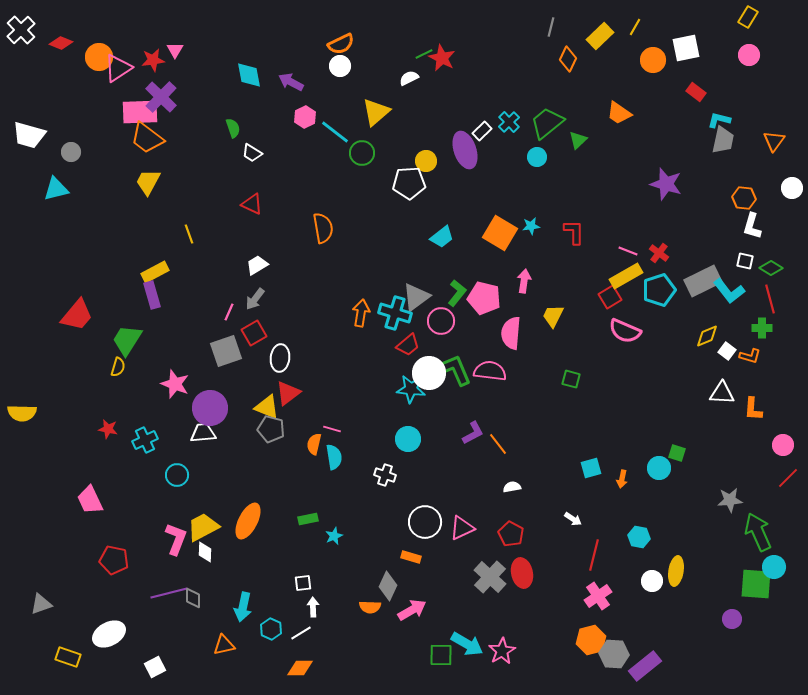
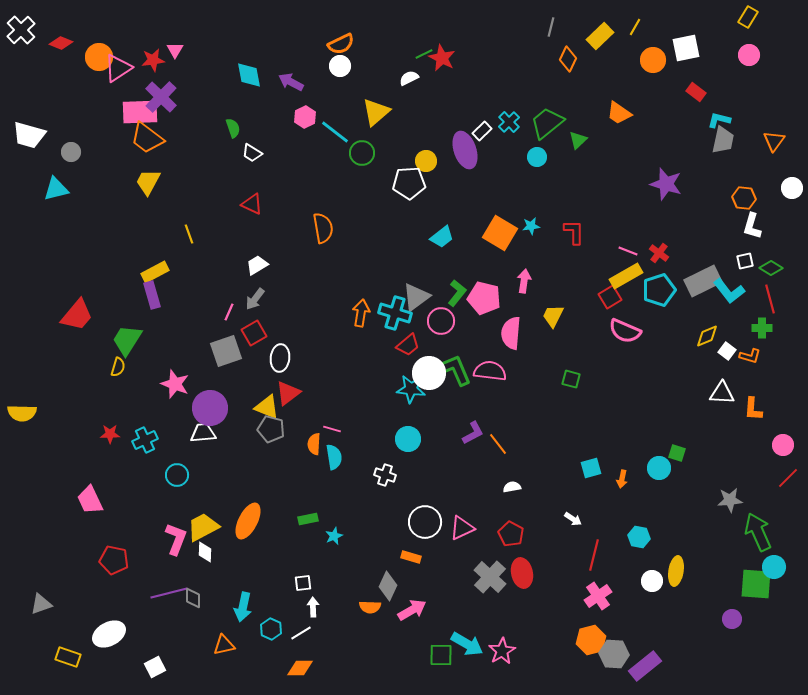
white square at (745, 261): rotated 24 degrees counterclockwise
red star at (108, 429): moved 2 px right, 5 px down; rotated 12 degrees counterclockwise
orange semicircle at (314, 444): rotated 10 degrees counterclockwise
